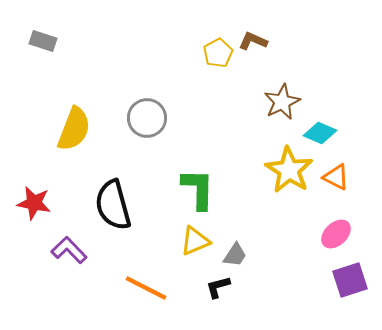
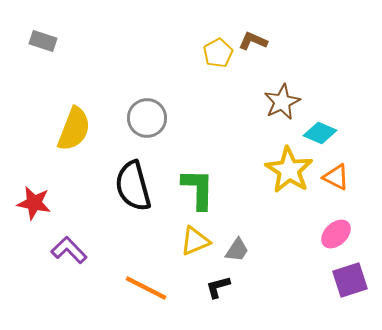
black semicircle: moved 20 px right, 19 px up
gray trapezoid: moved 2 px right, 5 px up
